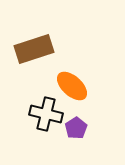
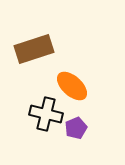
purple pentagon: rotated 10 degrees clockwise
